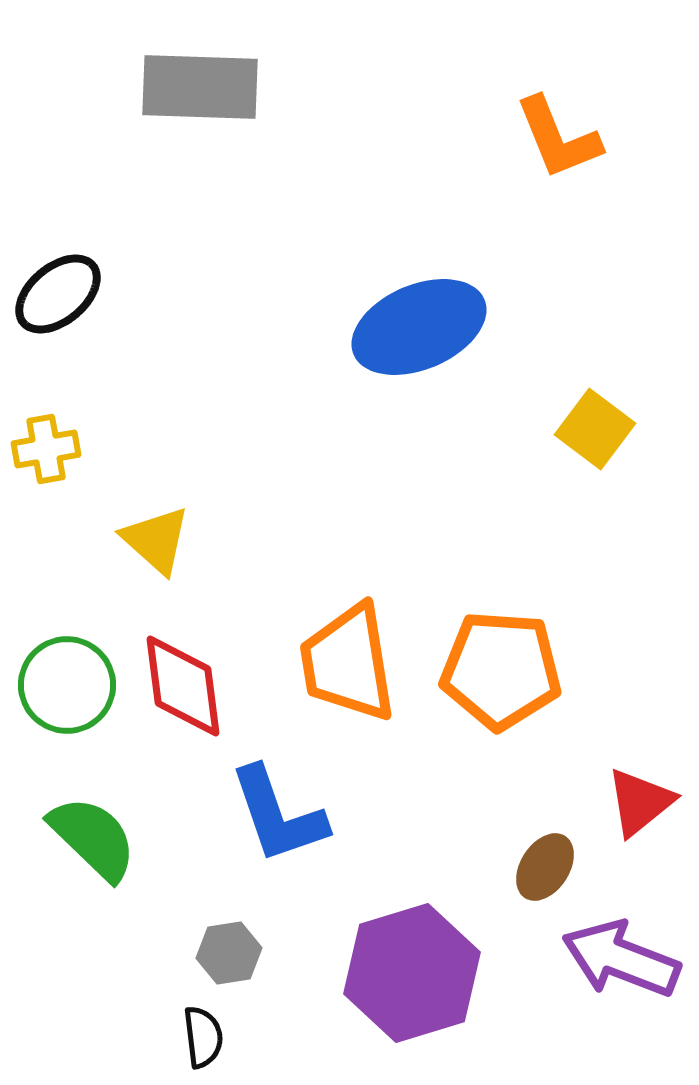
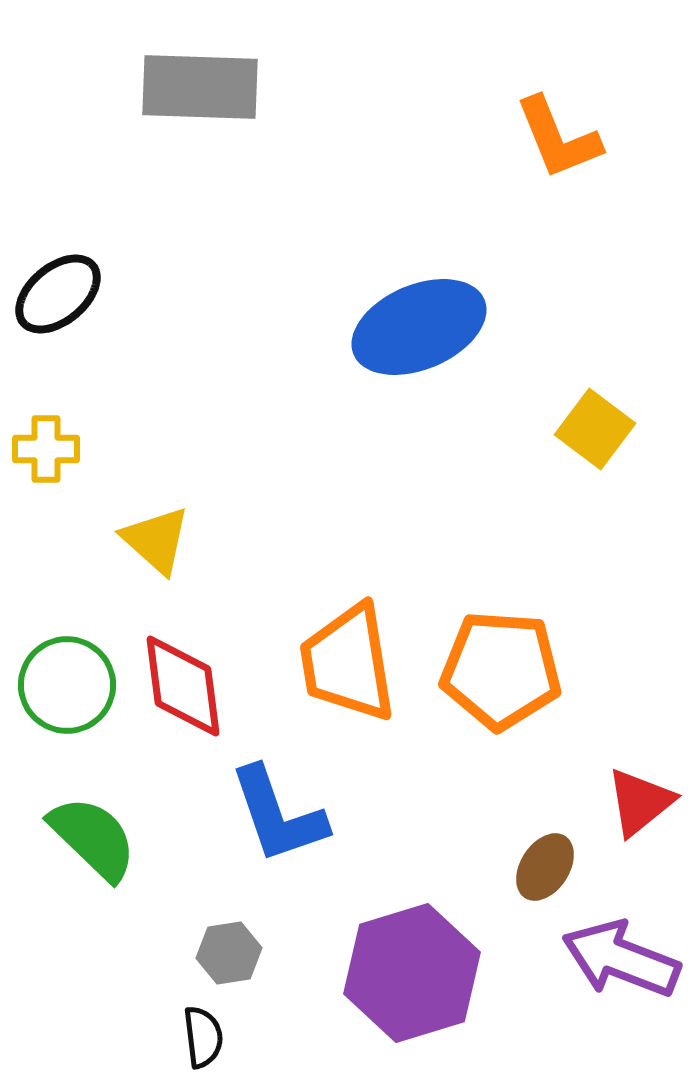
yellow cross: rotated 10 degrees clockwise
